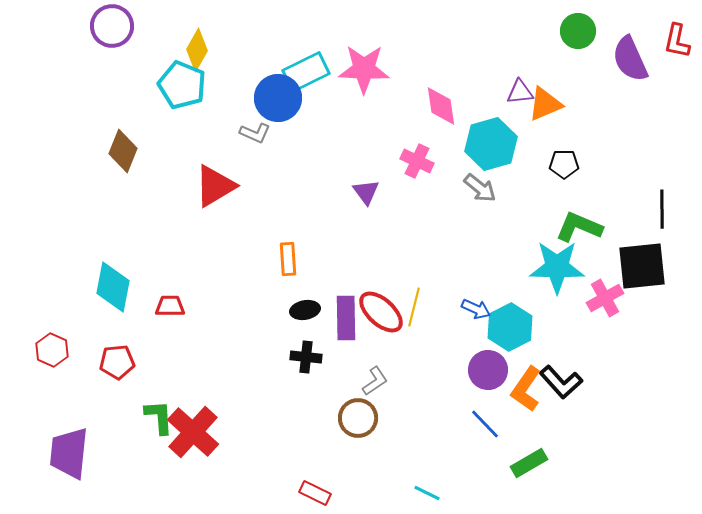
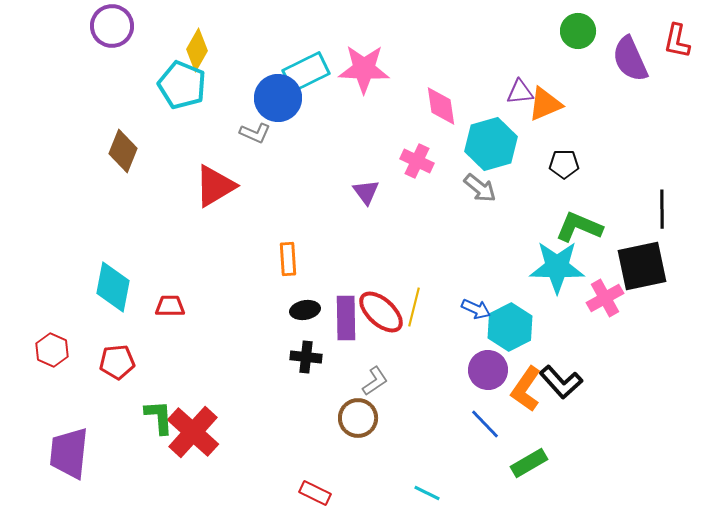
black square at (642, 266): rotated 6 degrees counterclockwise
